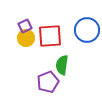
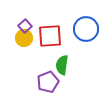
purple square: rotated 16 degrees counterclockwise
blue circle: moved 1 px left, 1 px up
yellow circle: moved 2 px left
